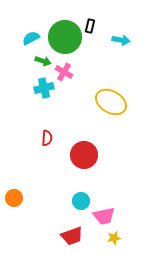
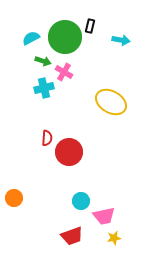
red circle: moved 15 px left, 3 px up
